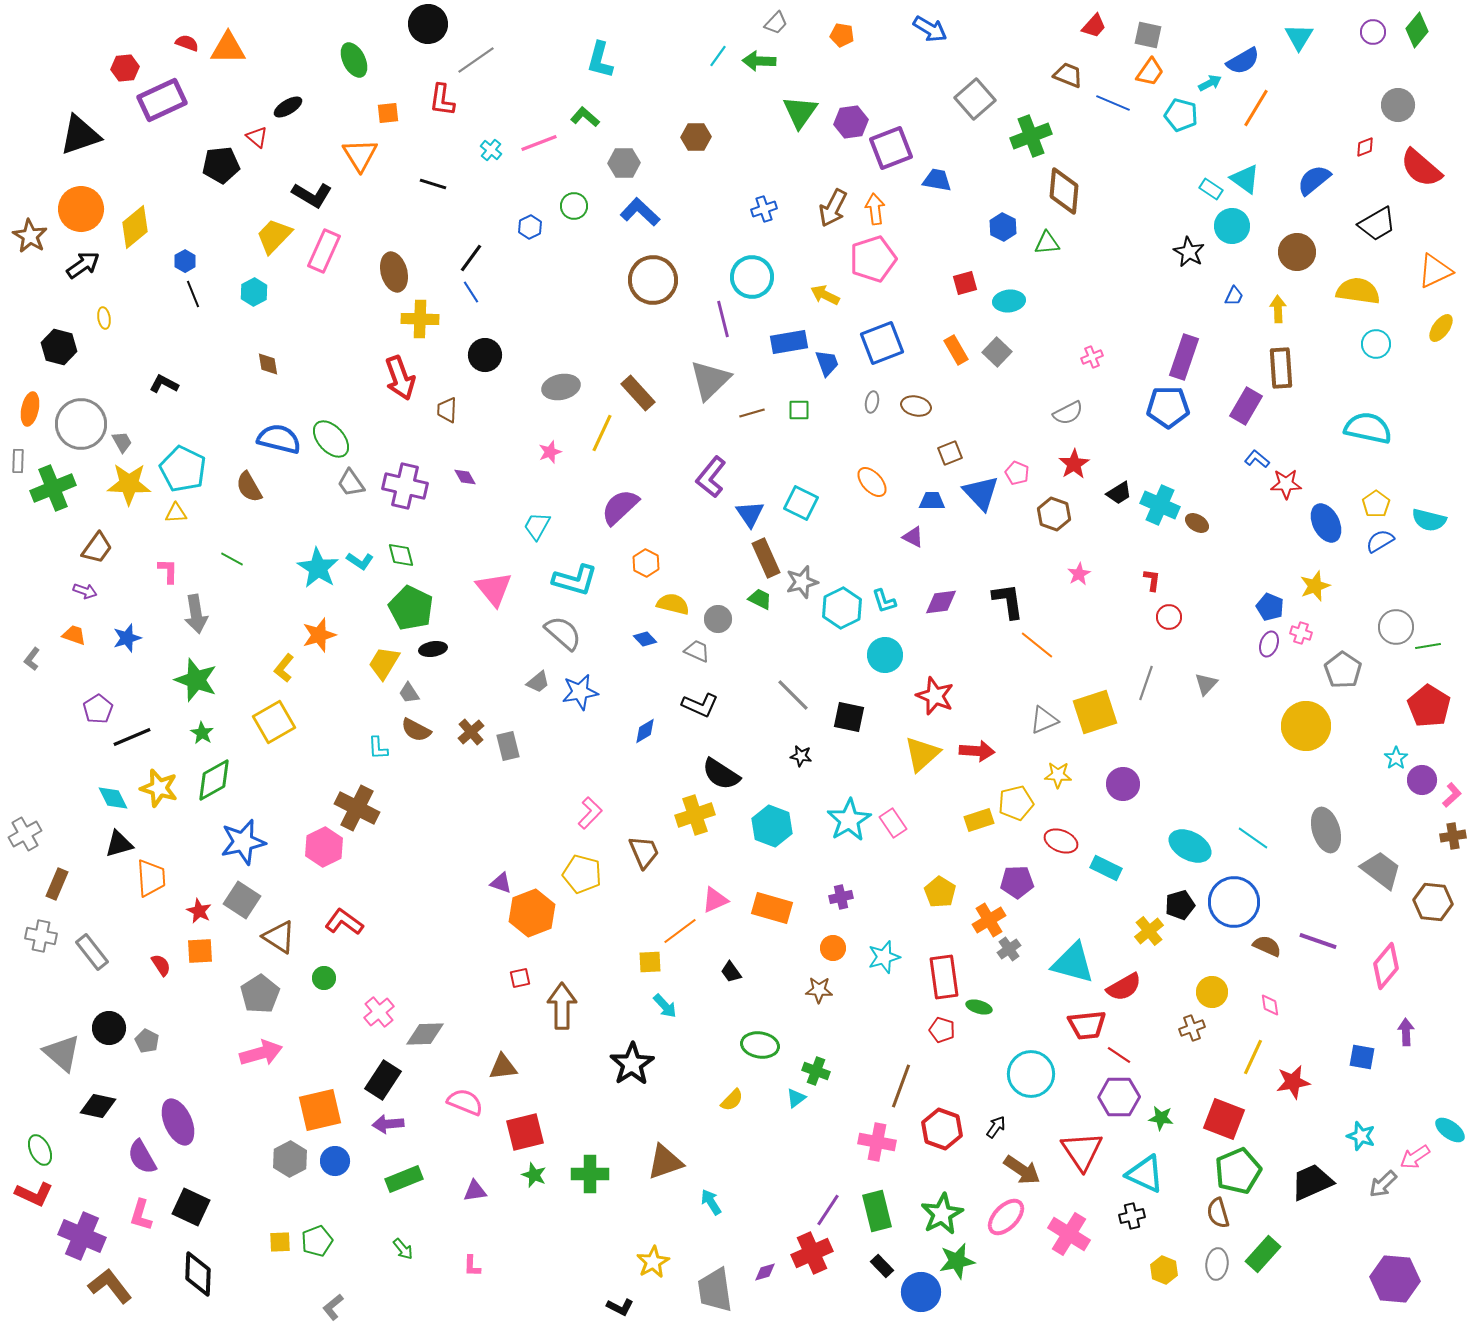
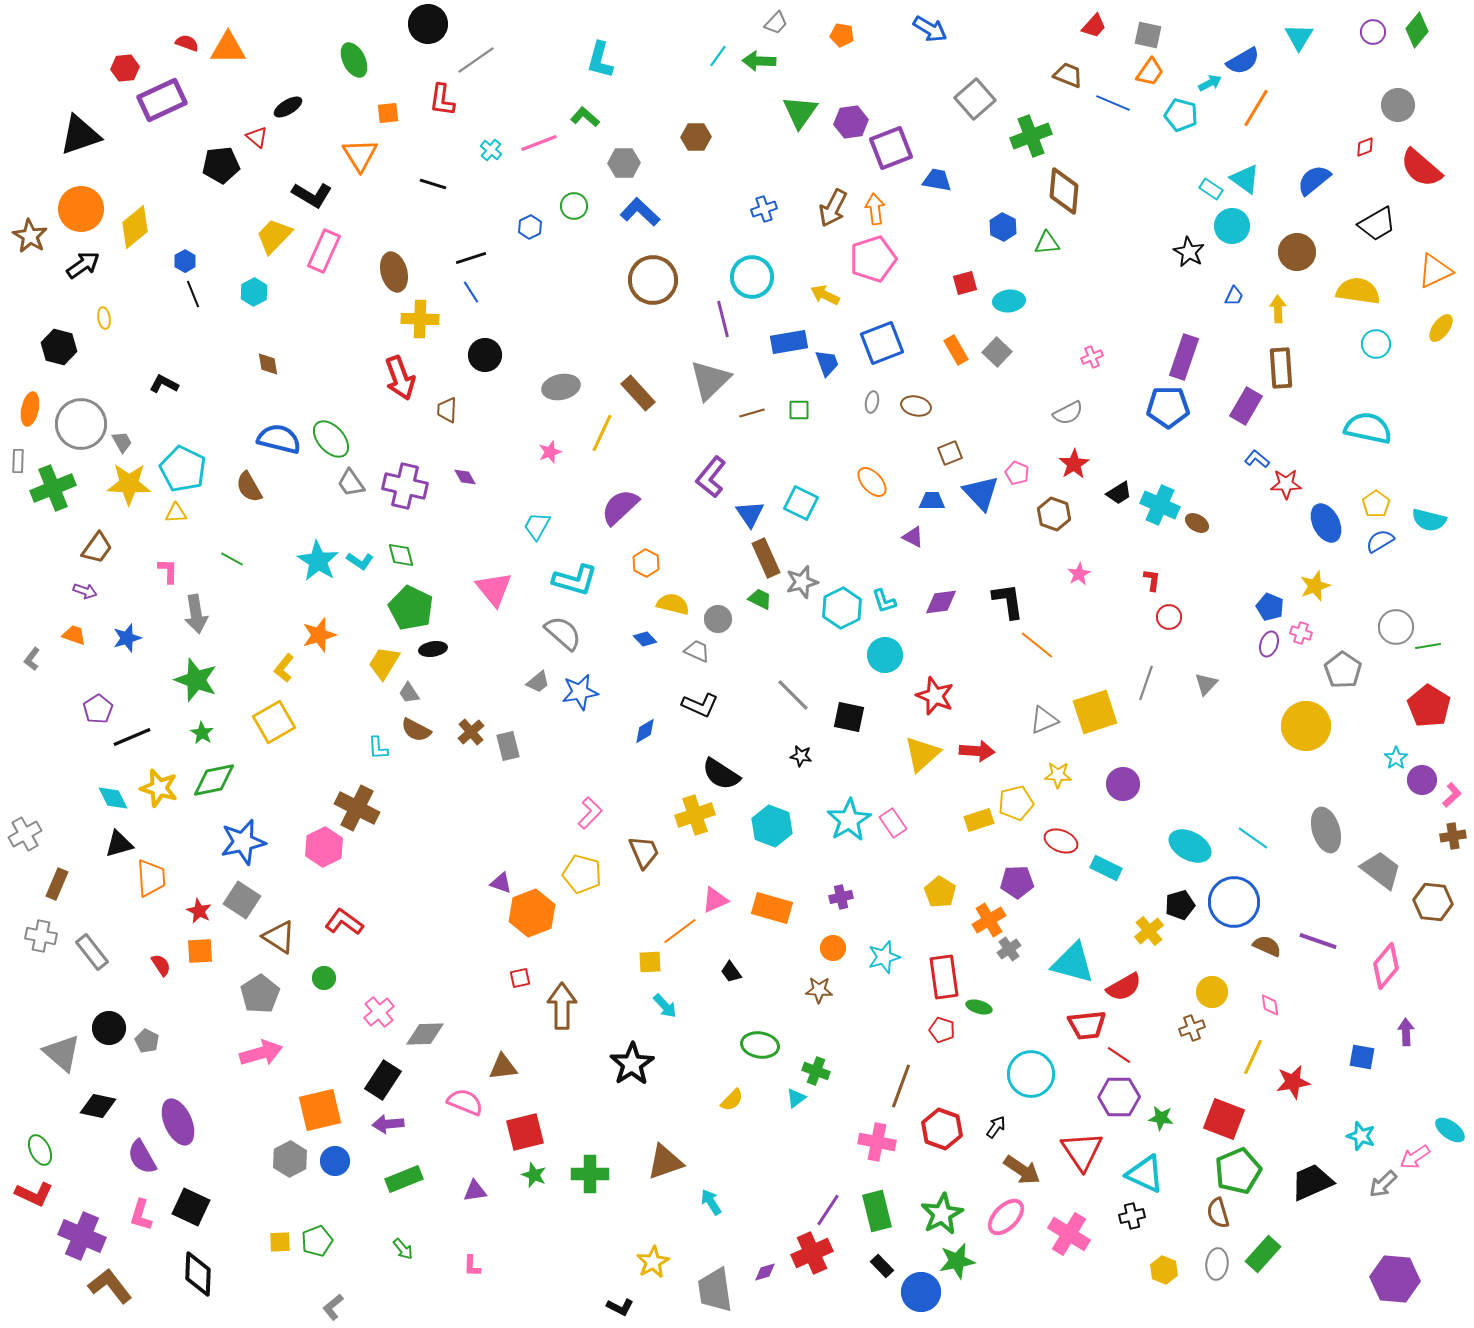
black line at (471, 258): rotated 36 degrees clockwise
cyan star at (318, 568): moved 7 px up
green diamond at (214, 780): rotated 18 degrees clockwise
